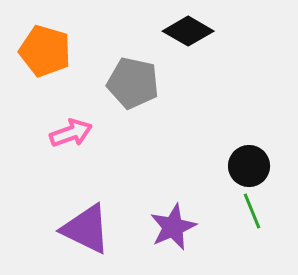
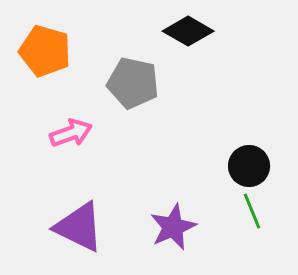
purple triangle: moved 7 px left, 2 px up
